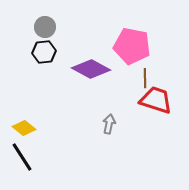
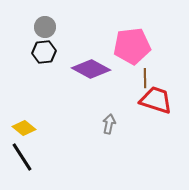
pink pentagon: rotated 18 degrees counterclockwise
